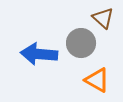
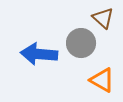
orange triangle: moved 5 px right
